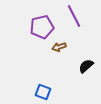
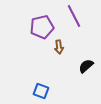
brown arrow: rotated 80 degrees counterclockwise
blue square: moved 2 px left, 1 px up
